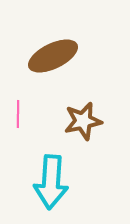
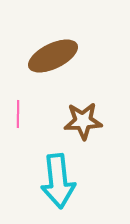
brown star: rotated 9 degrees clockwise
cyan arrow: moved 7 px right, 1 px up; rotated 10 degrees counterclockwise
